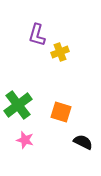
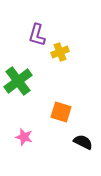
green cross: moved 24 px up
pink star: moved 1 px left, 3 px up
